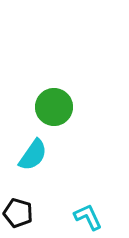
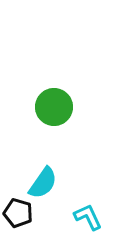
cyan semicircle: moved 10 px right, 28 px down
